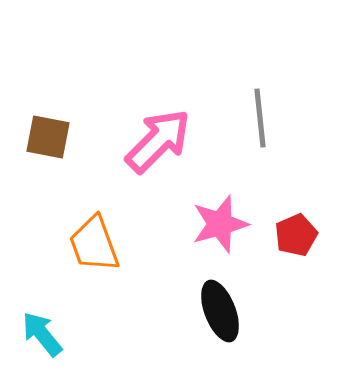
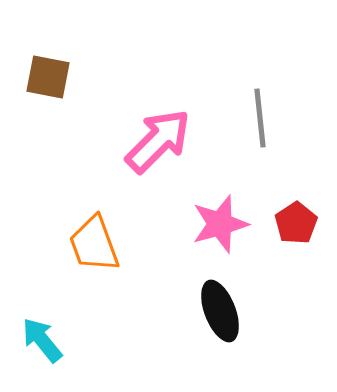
brown square: moved 60 px up
red pentagon: moved 12 px up; rotated 9 degrees counterclockwise
cyan arrow: moved 6 px down
